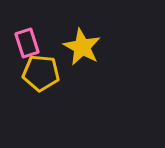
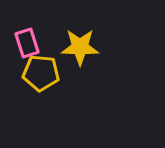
yellow star: moved 2 px left; rotated 27 degrees counterclockwise
